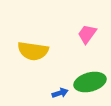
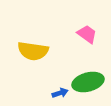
pink trapezoid: rotated 90 degrees clockwise
green ellipse: moved 2 px left
